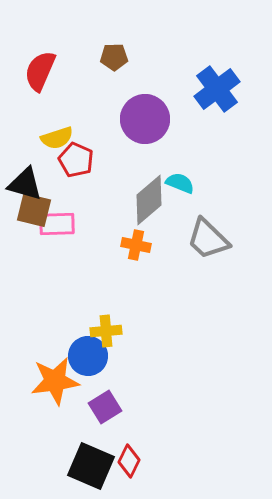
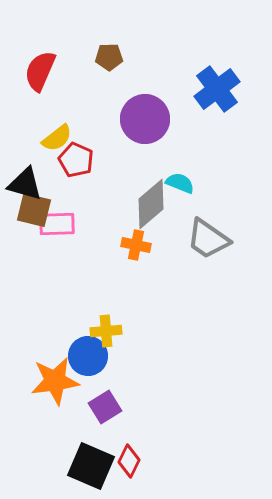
brown pentagon: moved 5 px left
yellow semicircle: rotated 20 degrees counterclockwise
gray diamond: moved 2 px right, 4 px down
gray trapezoid: rotated 9 degrees counterclockwise
